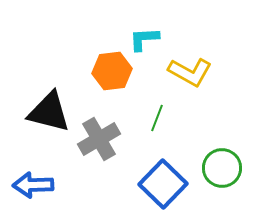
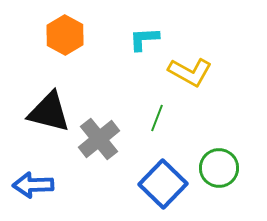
orange hexagon: moved 47 px left, 36 px up; rotated 24 degrees counterclockwise
gray cross: rotated 9 degrees counterclockwise
green circle: moved 3 px left
